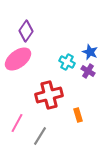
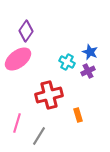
purple cross: rotated 32 degrees clockwise
pink line: rotated 12 degrees counterclockwise
gray line: moved 1 px left
